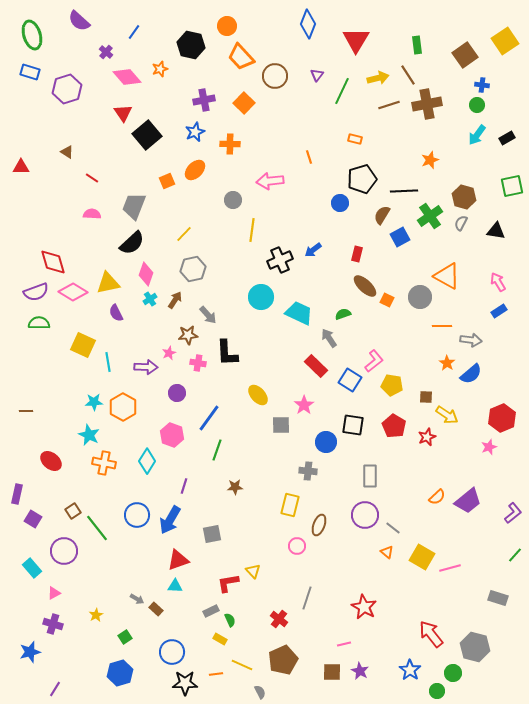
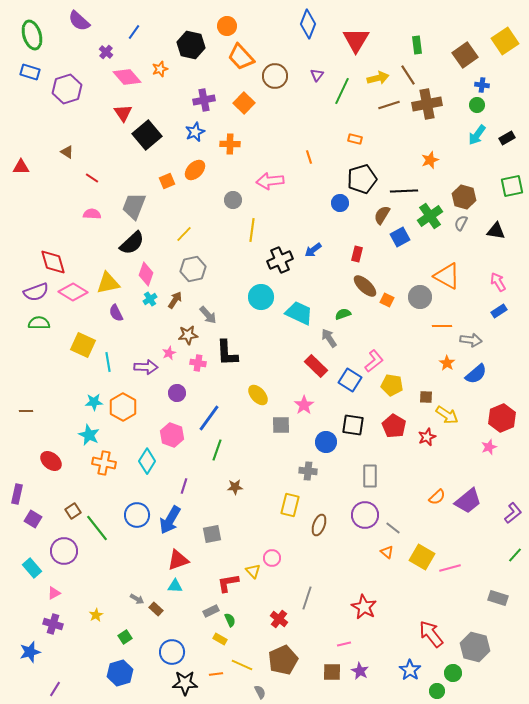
blue semicircle at (471, 374): moved 5 px right
pink circle at (297, 546): moved 25 px left, 12 px down
